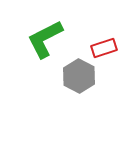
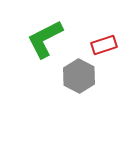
red rectangle: moved 3 px up
